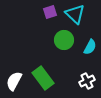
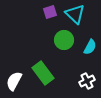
green rectangle: moved 5 px up
